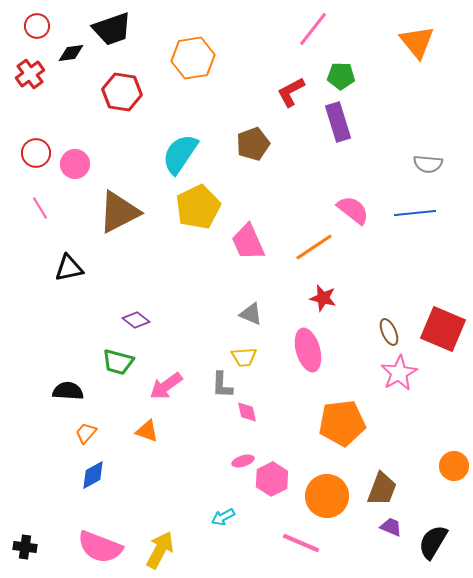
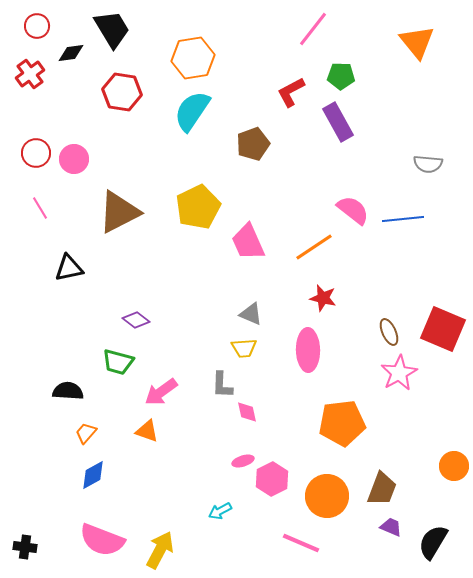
black trapezoid at (112, 29): rotated 102 degrees counterclockwise
purple rectangle at (338, 122): rotated 12 degrees counterclockwise
cyan semicircle at (180, 154): moved 12 px right, 43 px up
pink circle at (75, 164): moved 1 px left, 5 px up
blue line at (415, 213): moved 12 px left, 6 px down
pink ellipse at (308, 350): rotated 15 degrees clockwise
yellow trapezoid at (244, 357): moved 9 px up
pink arrow at (166, 386): moved 5 px left, 6 px down
cyan arrow at (223, 517): moved 3 px left, 6 px up
pink semicircle at (100, 547): moved 2 px right, 7 px up
